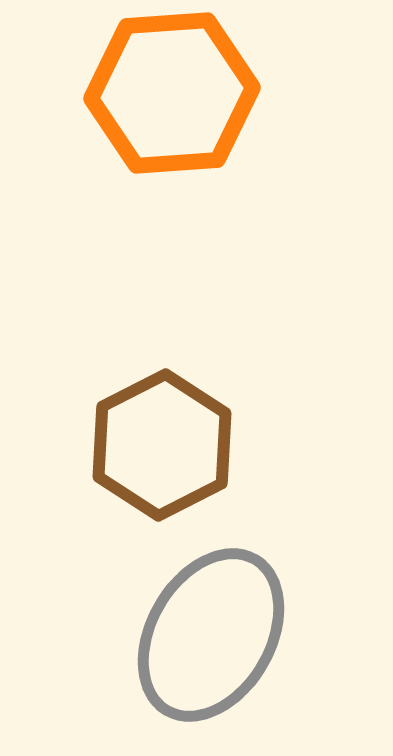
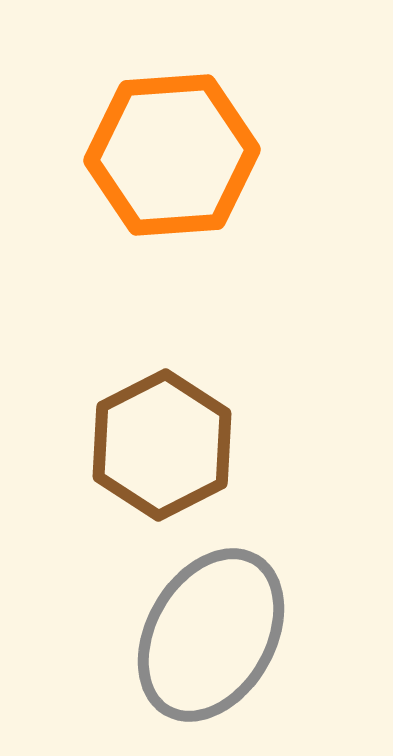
orange hexagon: moved 62 px down
